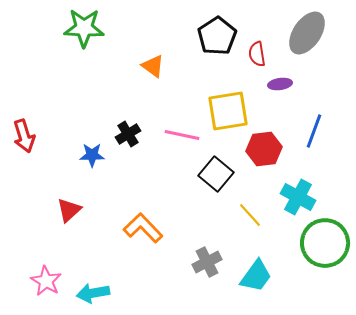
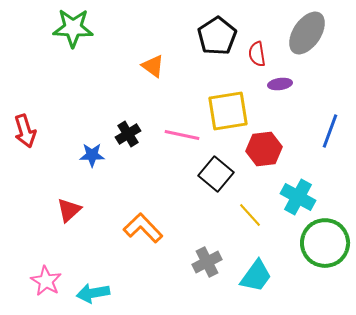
green star: moved 11 px left
blue line: moved 16 px right
red arrow: moved 1 px right, 5 px up
